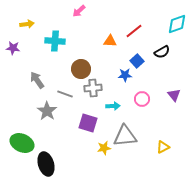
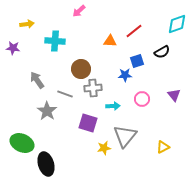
blue square: rotated 24 degrees clockwise
gray triangle: rotated 45 degrees counterclockwise
